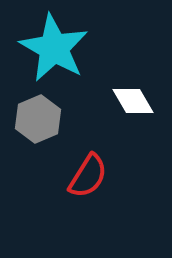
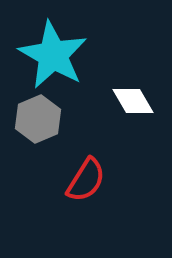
cyan star: moved 1 px left, 7 px down
red semicircle: moved 2 px left, 4 px down
